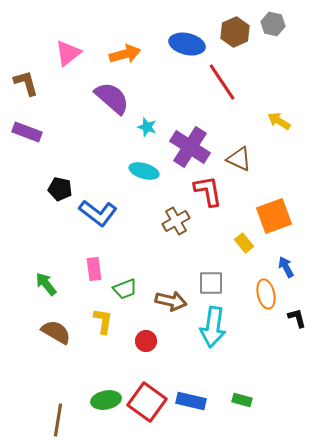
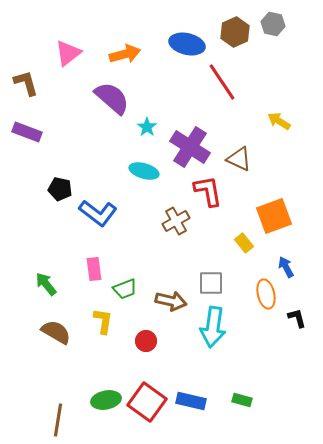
cyan star: rotated 18 degrees clockwise
